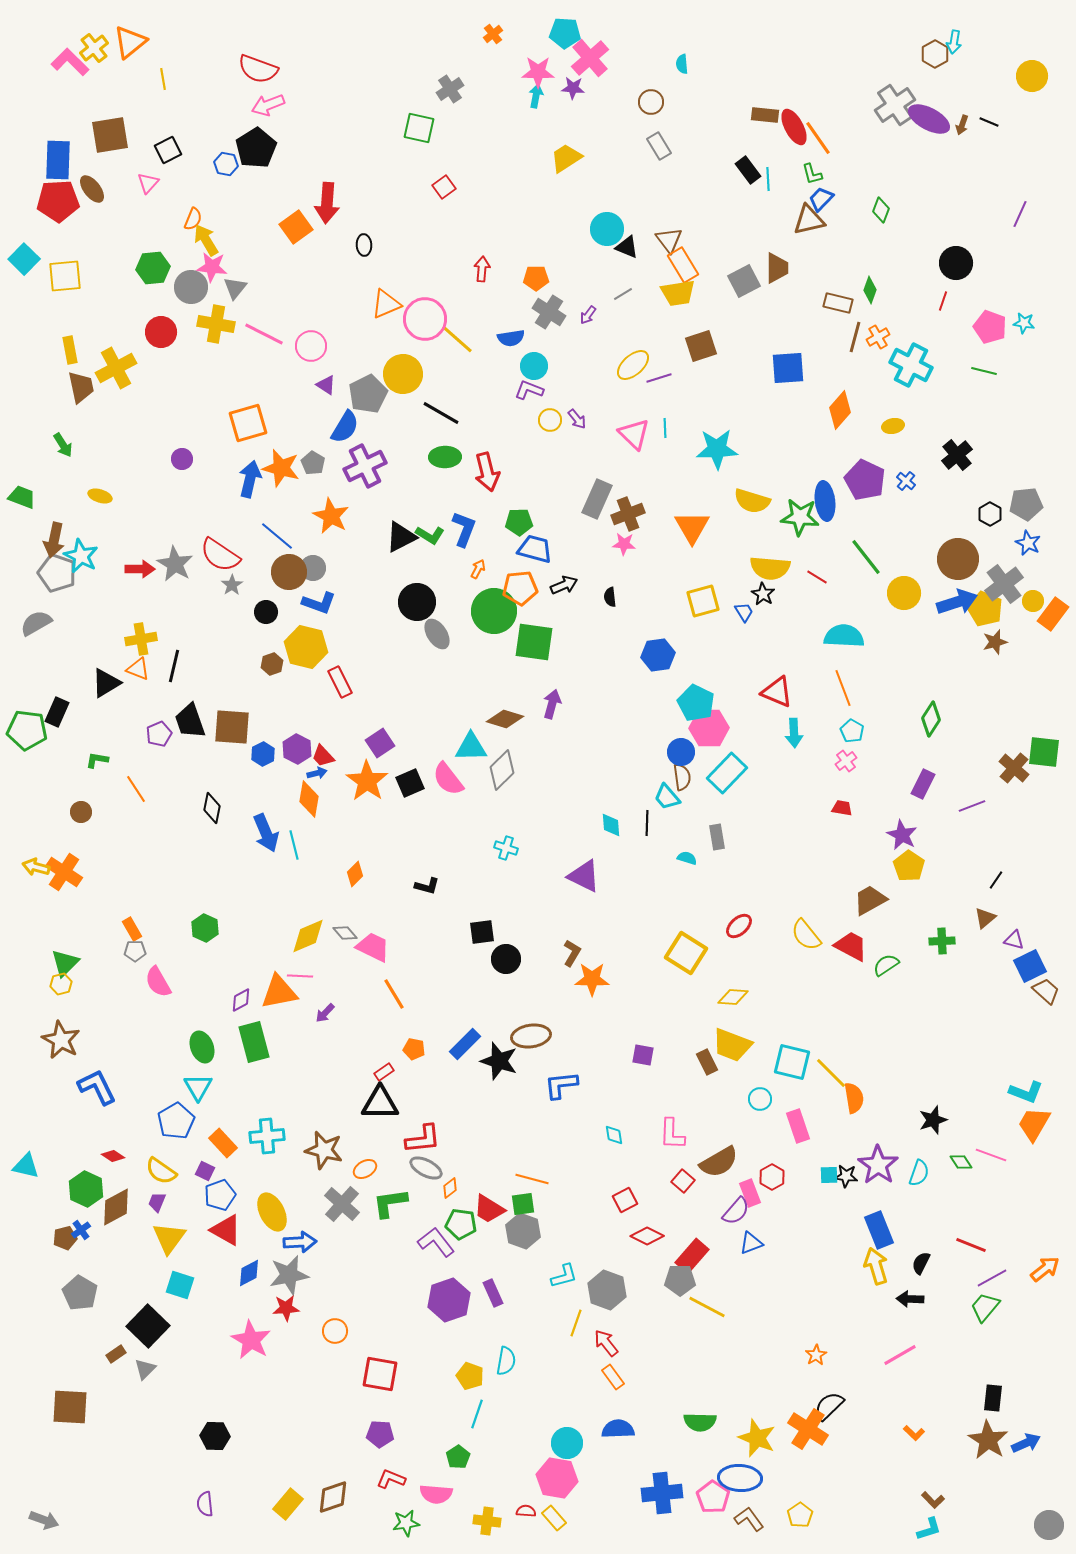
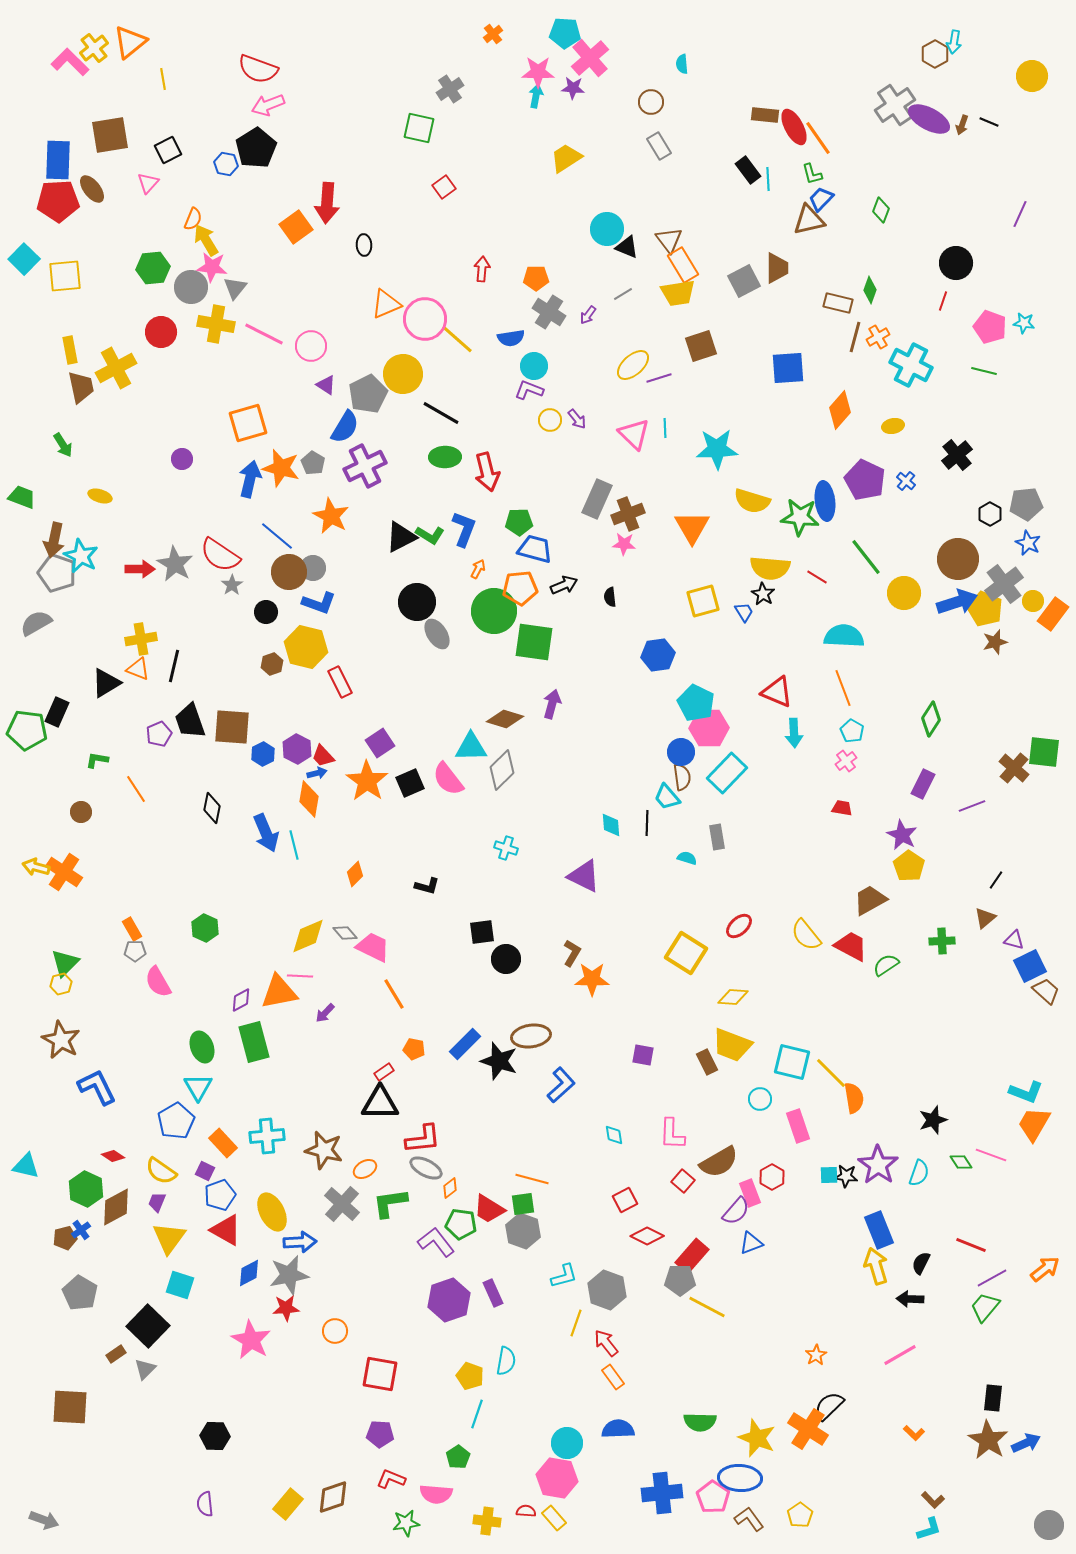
blue L-shape at (561, 1085): rotated 144 degrees clockwise
